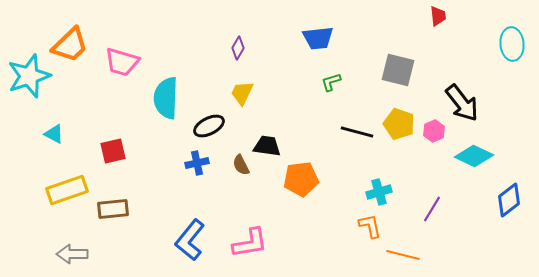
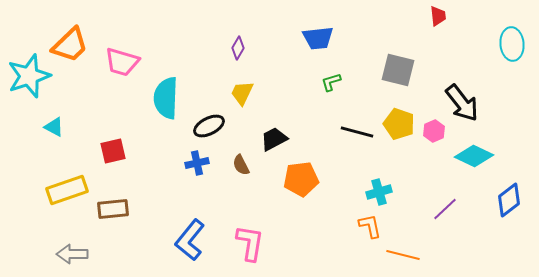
cyan triangle: moved 7 px up
black trapezoid: moved 7 px right, 7 px up; rotated 36 degrees counterclockwise
purple line: moved 13 px right; rotated 16 degrees clockwise
pink L-shape: rotated 72 degrees counterclockwise
